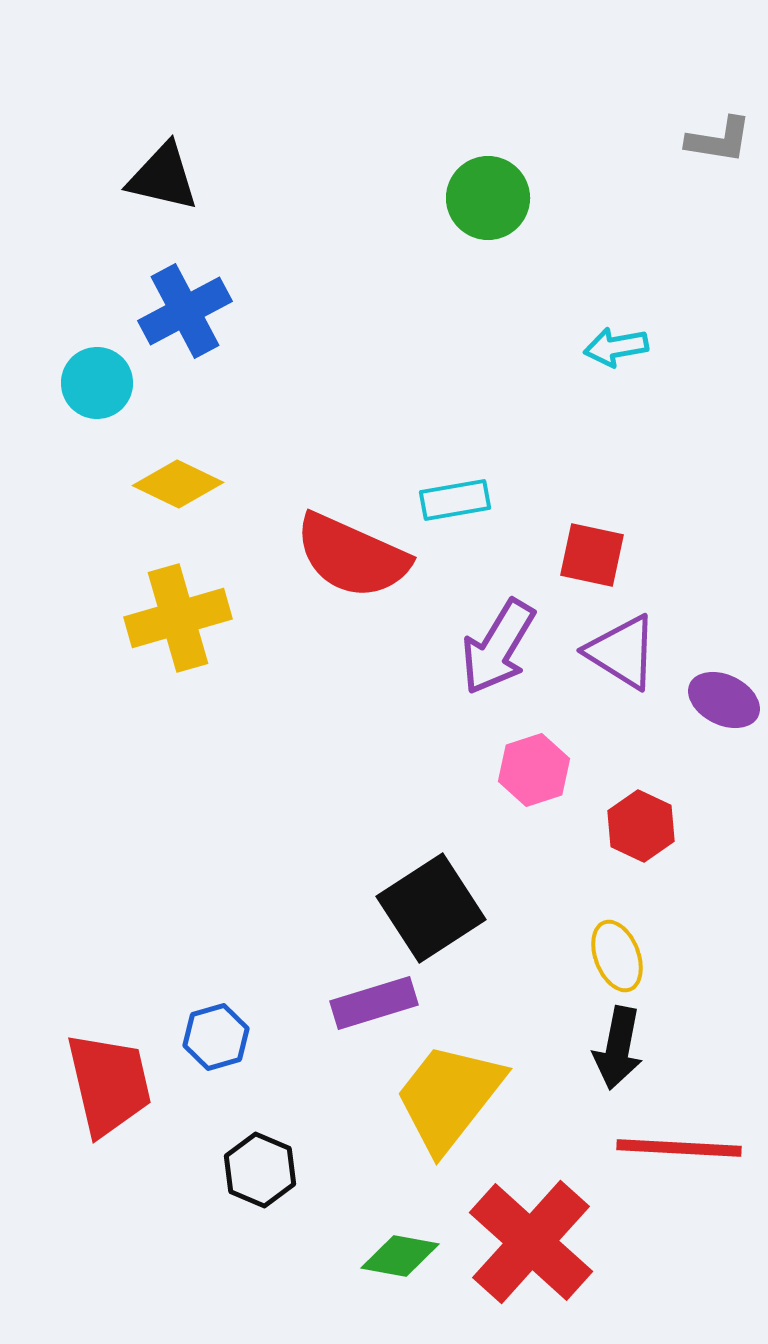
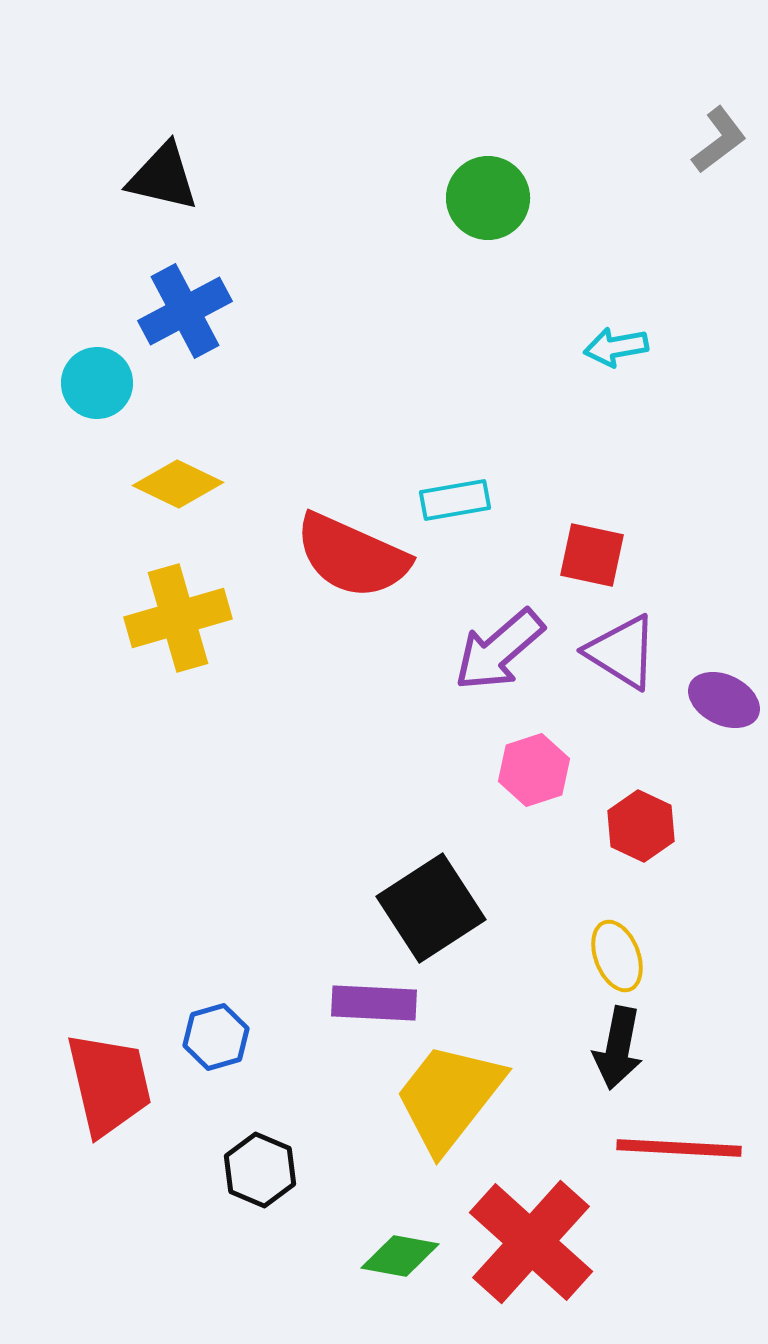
gray L-shape: rotated 46 degrees counterclockwise
purple arrow: moved 1 px right, 3 px down; rotated 18 degrees clockwise
purple rectangle: rotated 20 degrees clockwise
